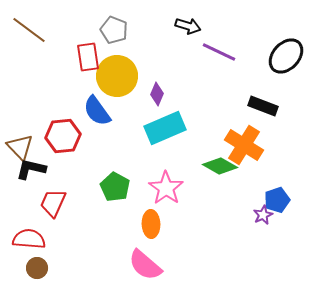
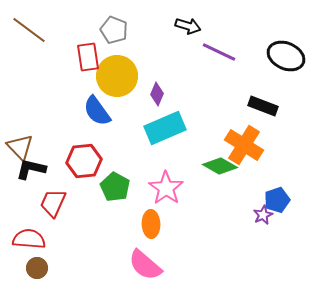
black ellipse: rotated 72 degrees clockwise
red hexagon: moved 21 px right, 25 px down
